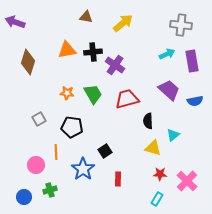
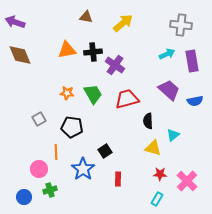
brown diamond: moved 8 px left, 7 px up; rotated 40 degrees counterclockwise
pink circle: moved 3 px right, 4 px down
